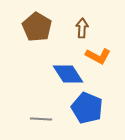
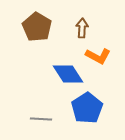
blue pentagon: rotated 16 degrees clockwise
